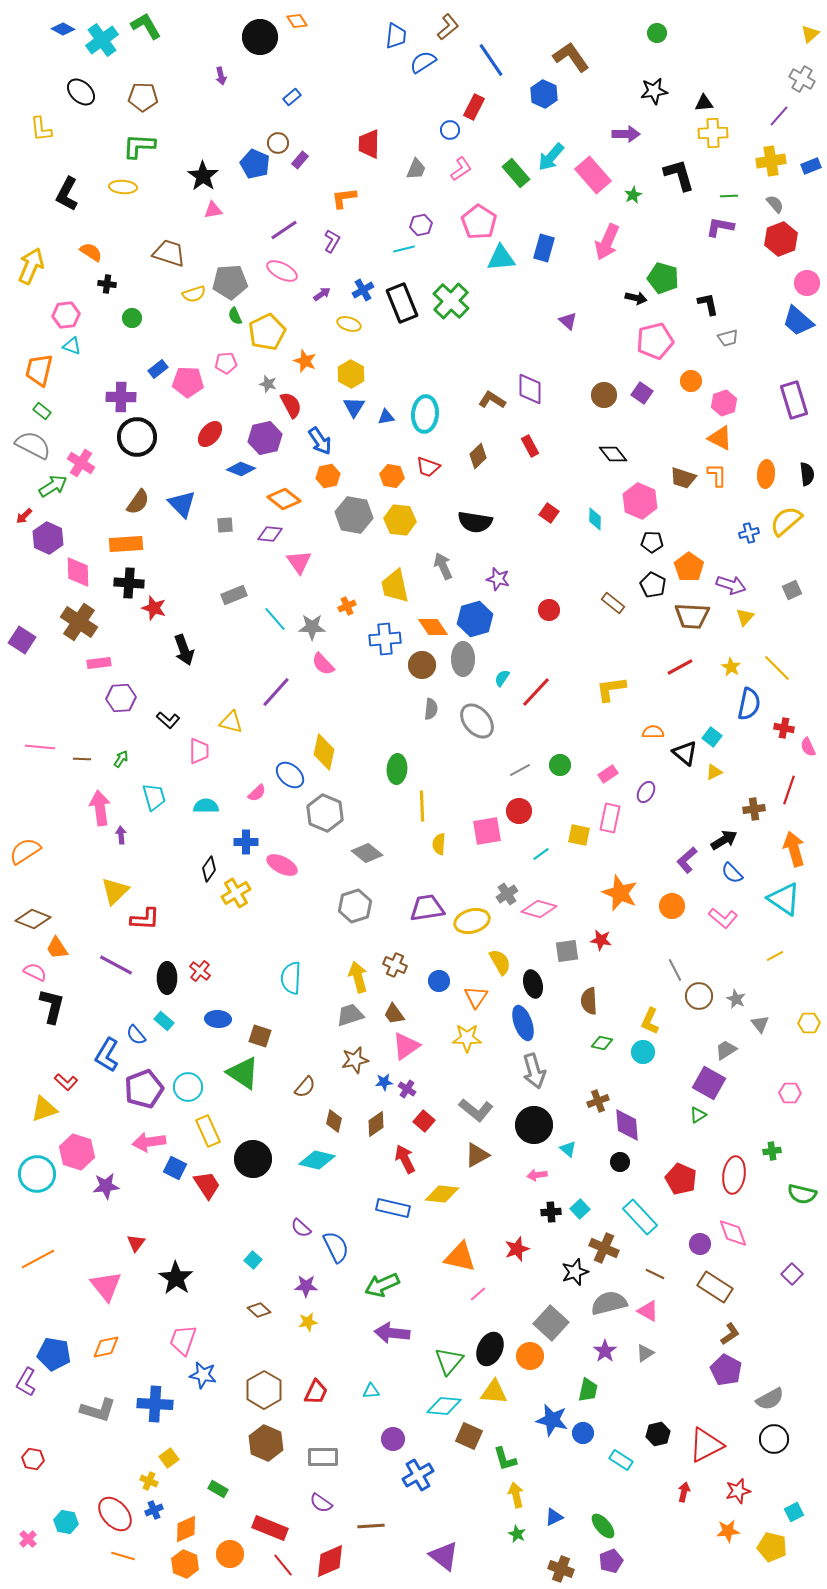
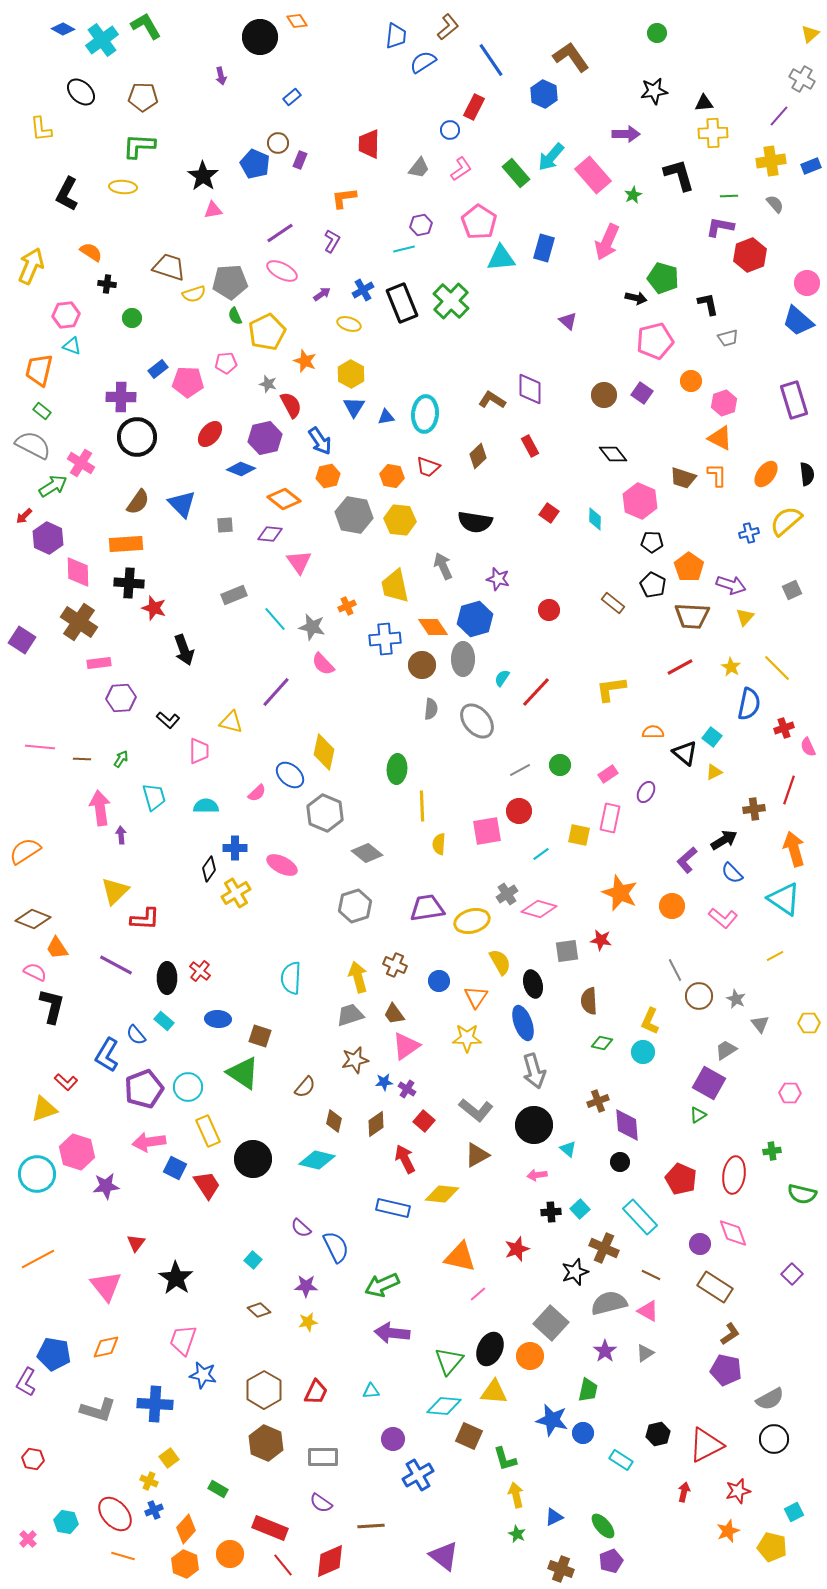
purple rectangle at (300, 160): rotated 18 degrees counterclockwise
gray trapezoid at (416, 169): moved 3 px right, 1 px up; rotated 15 degrees clockwise
purple line at (284, 230): moved 4 px left, 3 px down
red hexagon at (781, 239): moved 31 px left, 16 px down
brown trapezoid at (169, 253): moved 14 px down
orange ellipse at (766, 474): rotated 32 degrees clockwise
gray star at (312, 627): rotated 12 degrees clockwise
red cross at (784, 728): rotated 30 degrees counterclockwise
blue cross at (246, 842): moved 11 px left, 6 px down
brown line at (655, 1274): moved 4 px left, 1 px down
purple pentagon at (726, 1370): rotated 16 degrees counterclockwise
orange diamond at (186, 1529): rotated 24 degrees counterclockwise
orange star at (728, 1531): rotated 15 degrees counterclockwise
